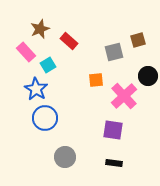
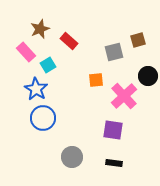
blue circle: moved 2 px left
gray circle: moved 7 px right
